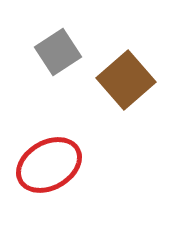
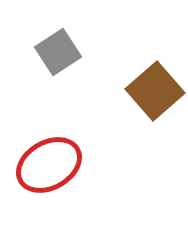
brown square: moved 29 px right, 11 px down
